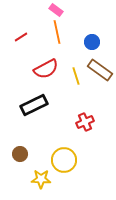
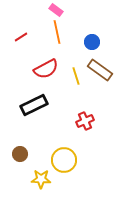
red cross: moved 1 px up
